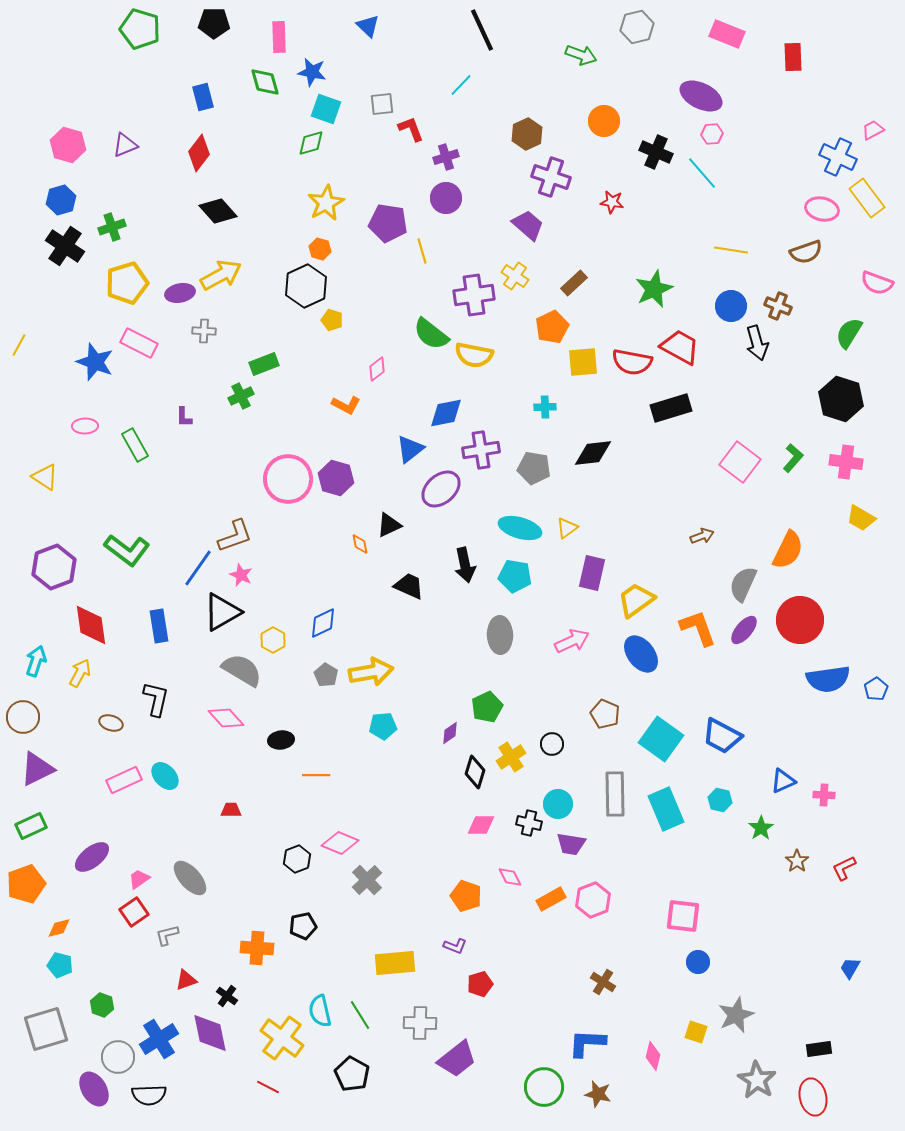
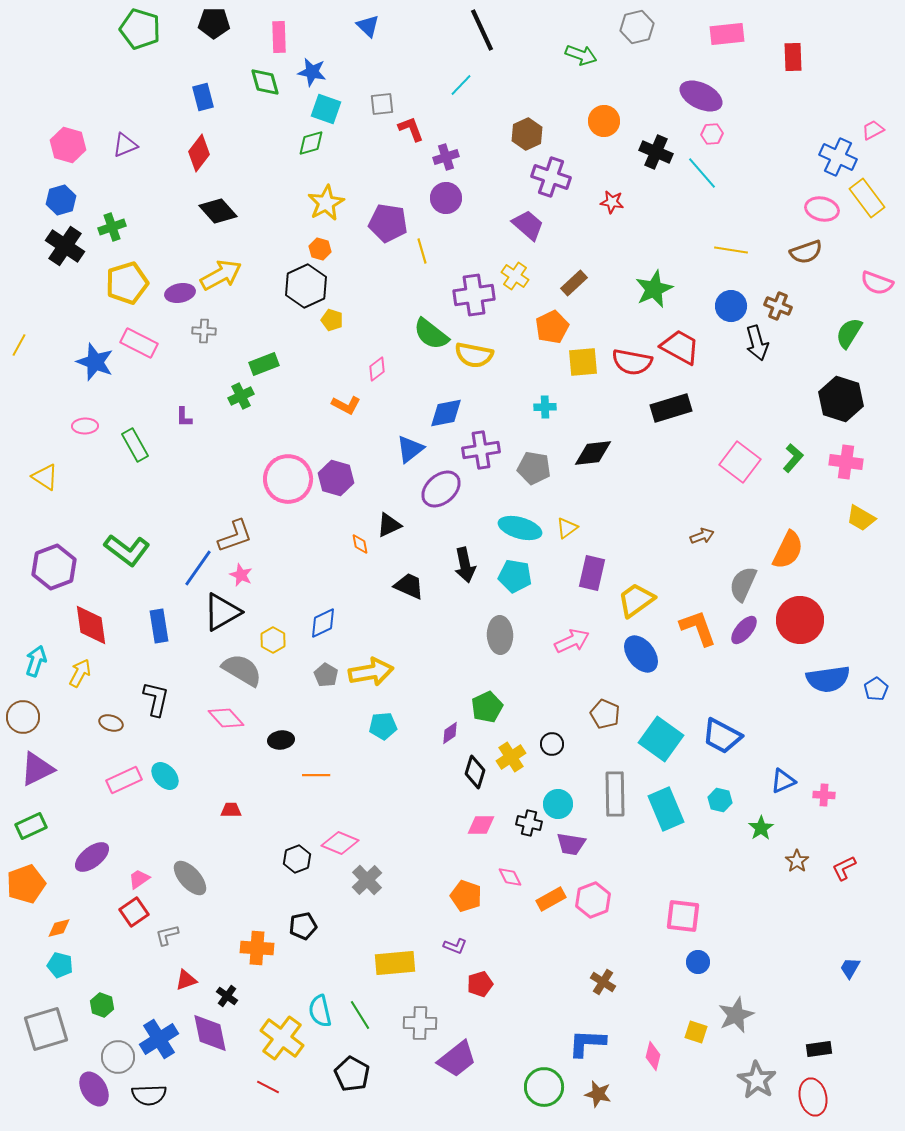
pink rectangle at (727, 34): rotated 28 degrees counterclockwise
